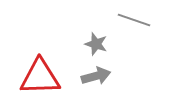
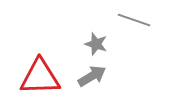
gray arrow: moved 4 px left; rotated 16 degrees counterclockwise
